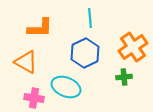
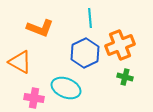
orange L-shape: rotated 20 degrees clockwise
orange cross: moved 13 px left, 2 px up; rotated 12 degrees clockwise
orange triangle: moved 6 px left
green cross: moved 1 px right; rotated 21 degrees clockwise
cyan ellipse: moved 1 px down
